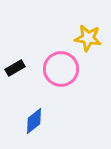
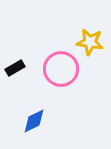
yellow star: moved 2 px right, 4 px down
blue diamond: rotated 12 degrees clockwise
